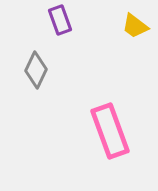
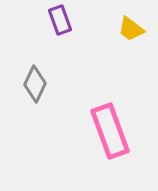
yellow trapezoid: moved 4 px left, 3 px down
gray diamond: moved 1 px left, 14 px down
